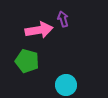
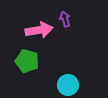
purple arrow: moved 2 px right
cyan circle: moved 2 px right
